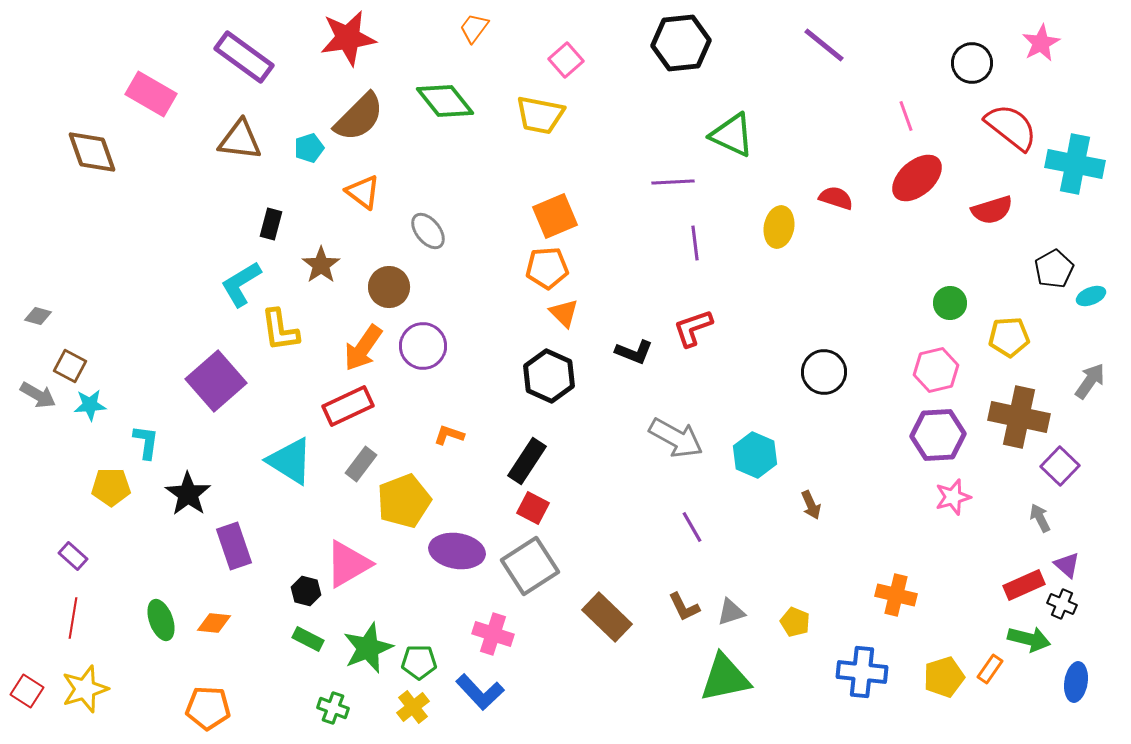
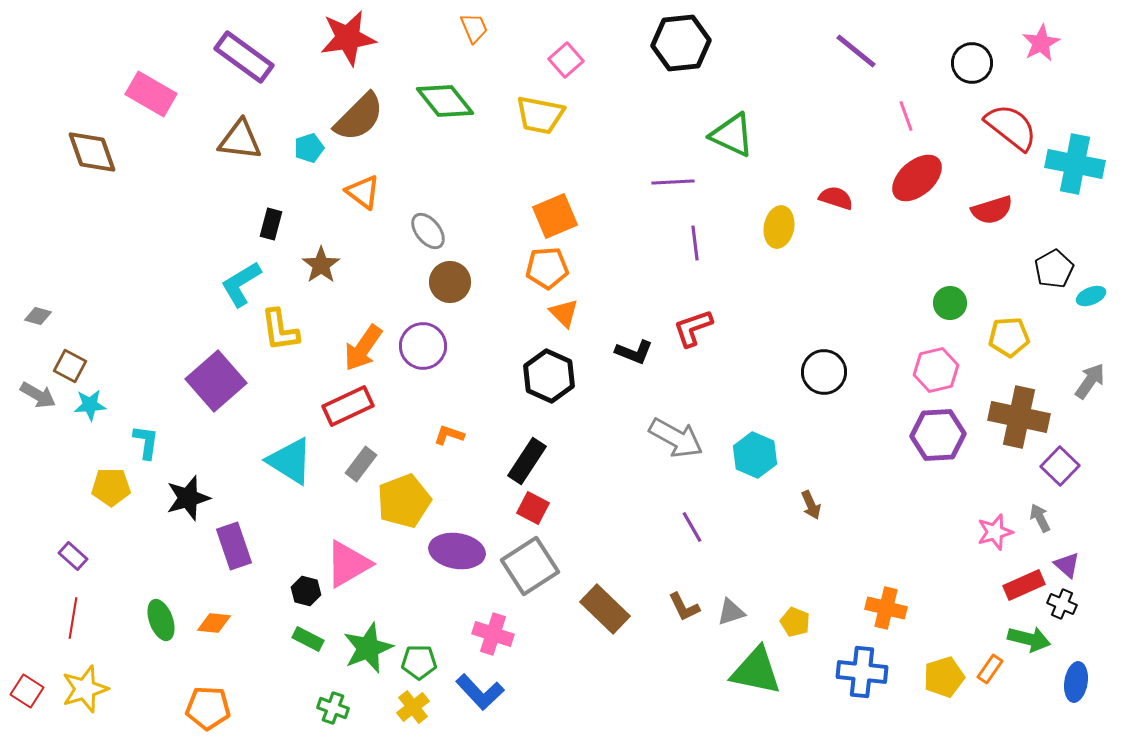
orange trapezoid at (474, 28): rotated 120 degrees clockwise
purple line at (824, 45): moved 32 px right, 6 px down
brown circle at (389, 287): moved 61 px right, 5 px up
black star at (188, 494): moved 4 px down; rotated 21 degrees clockwise
pink star at (953, 497): moved 42 px right, 35 px down
orange cross at (896, 595): moved 10 px left, 13 px down
brown rectangle at (607, 617): moved 2 px left, 8 px up
green triangle at (725, 678): moved 31 px right, 7 px up; rotated 24 degrees clockwise
